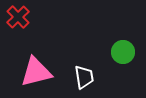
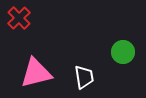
red cross: moved 1 px right, 1 px down
pink triangle: moved 1 px down
